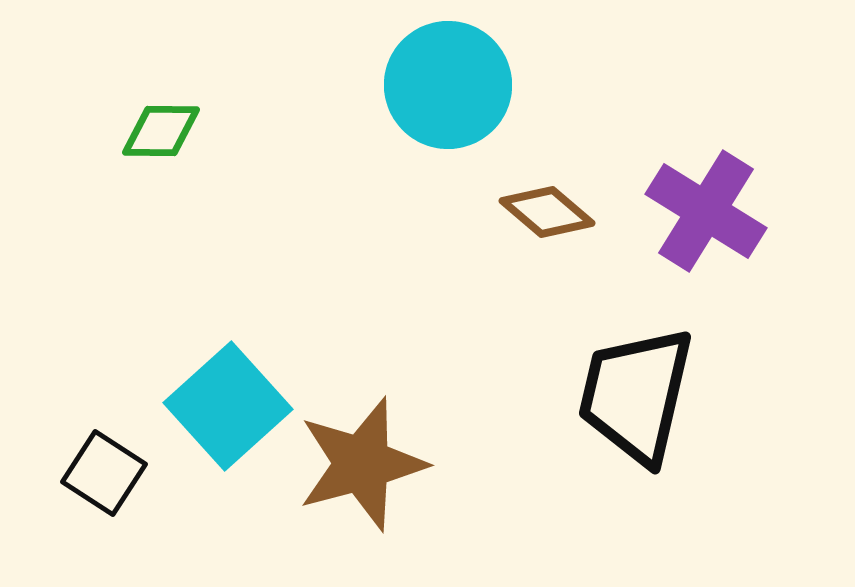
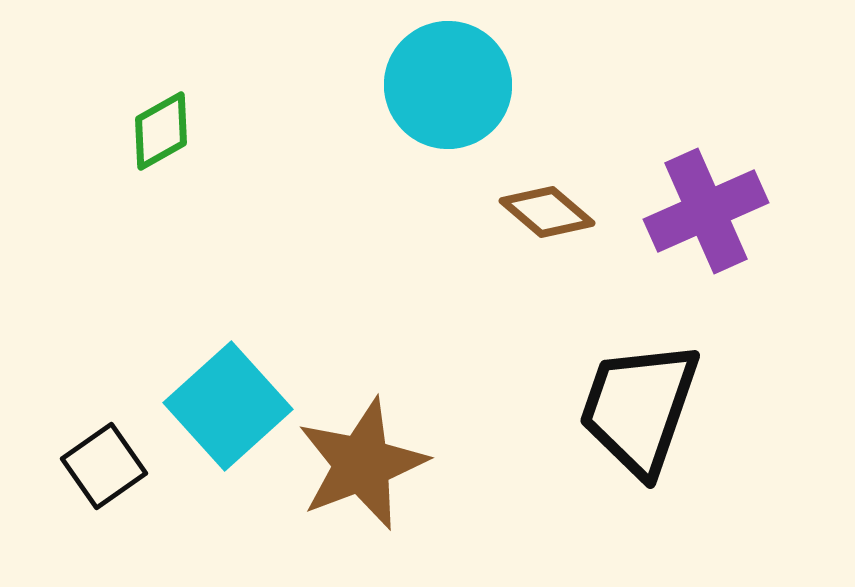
green diamond: rotated 30 degrees counterclockwise
purple cross: rotated 34 degrees clockwise
black trapezoid: moved 3 px right, 13 px down; rotated 6 degrees clockwise
brown star: rotated 6 degrees counterclockwise
black square: moved 7 px up; rotated 22 degrees clockwise
